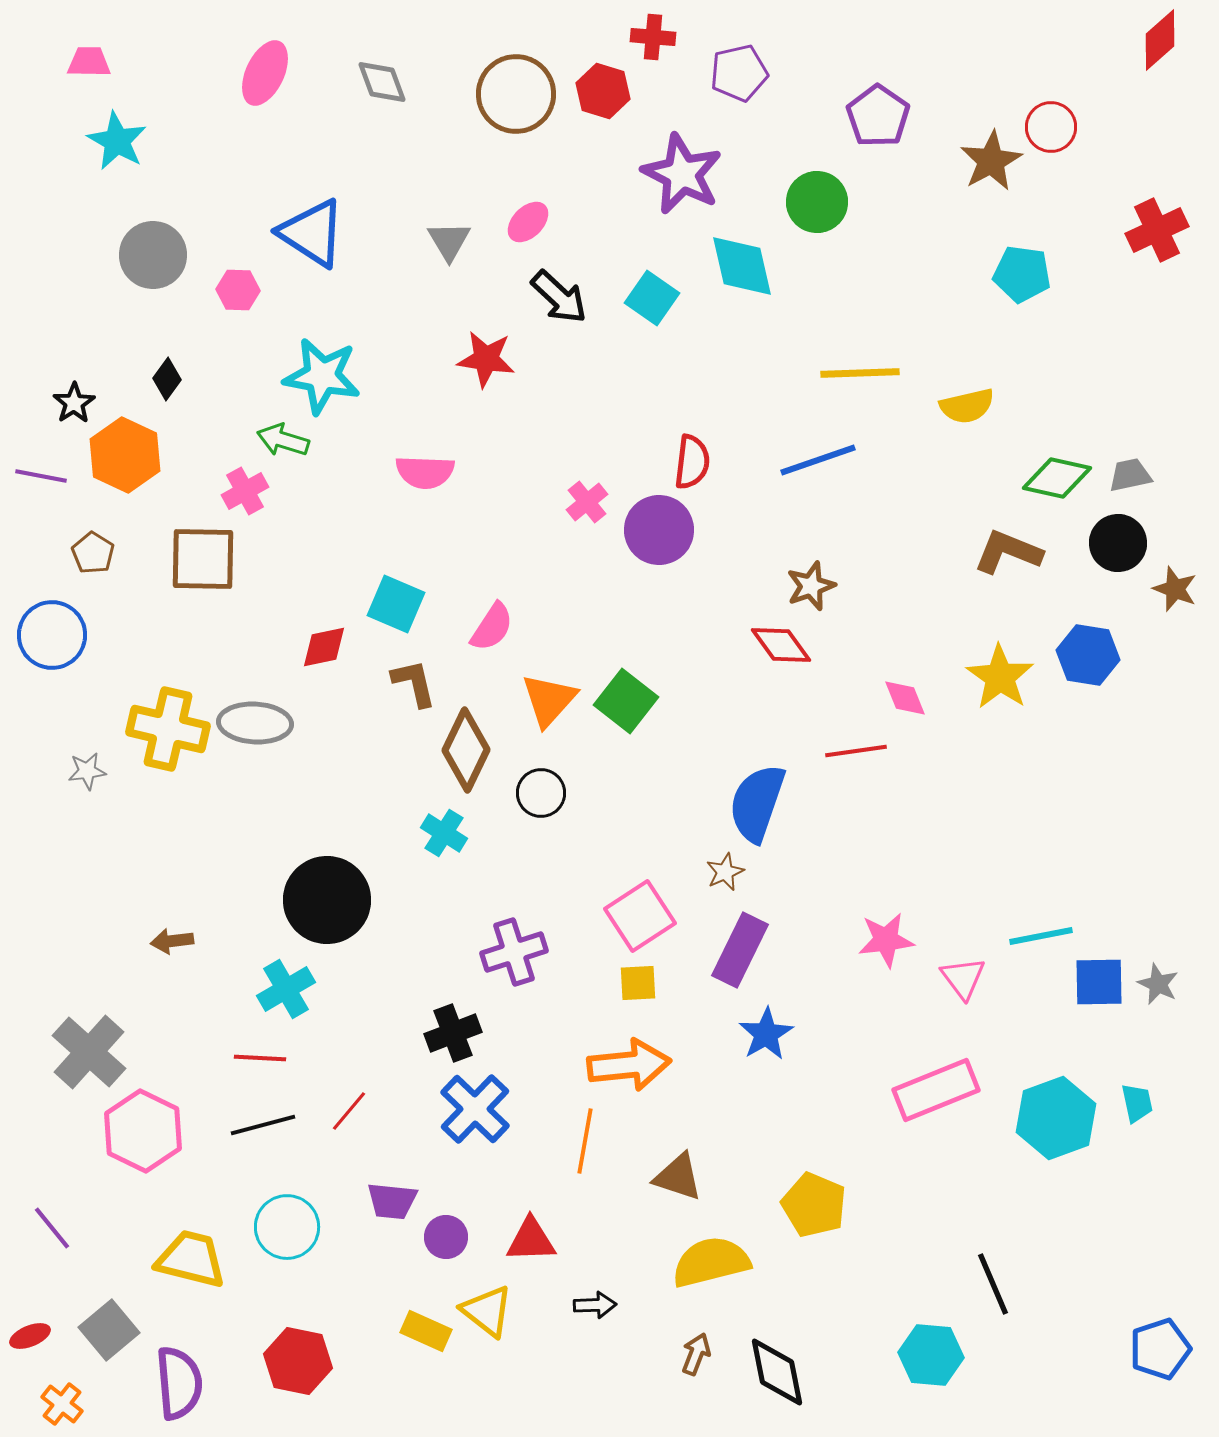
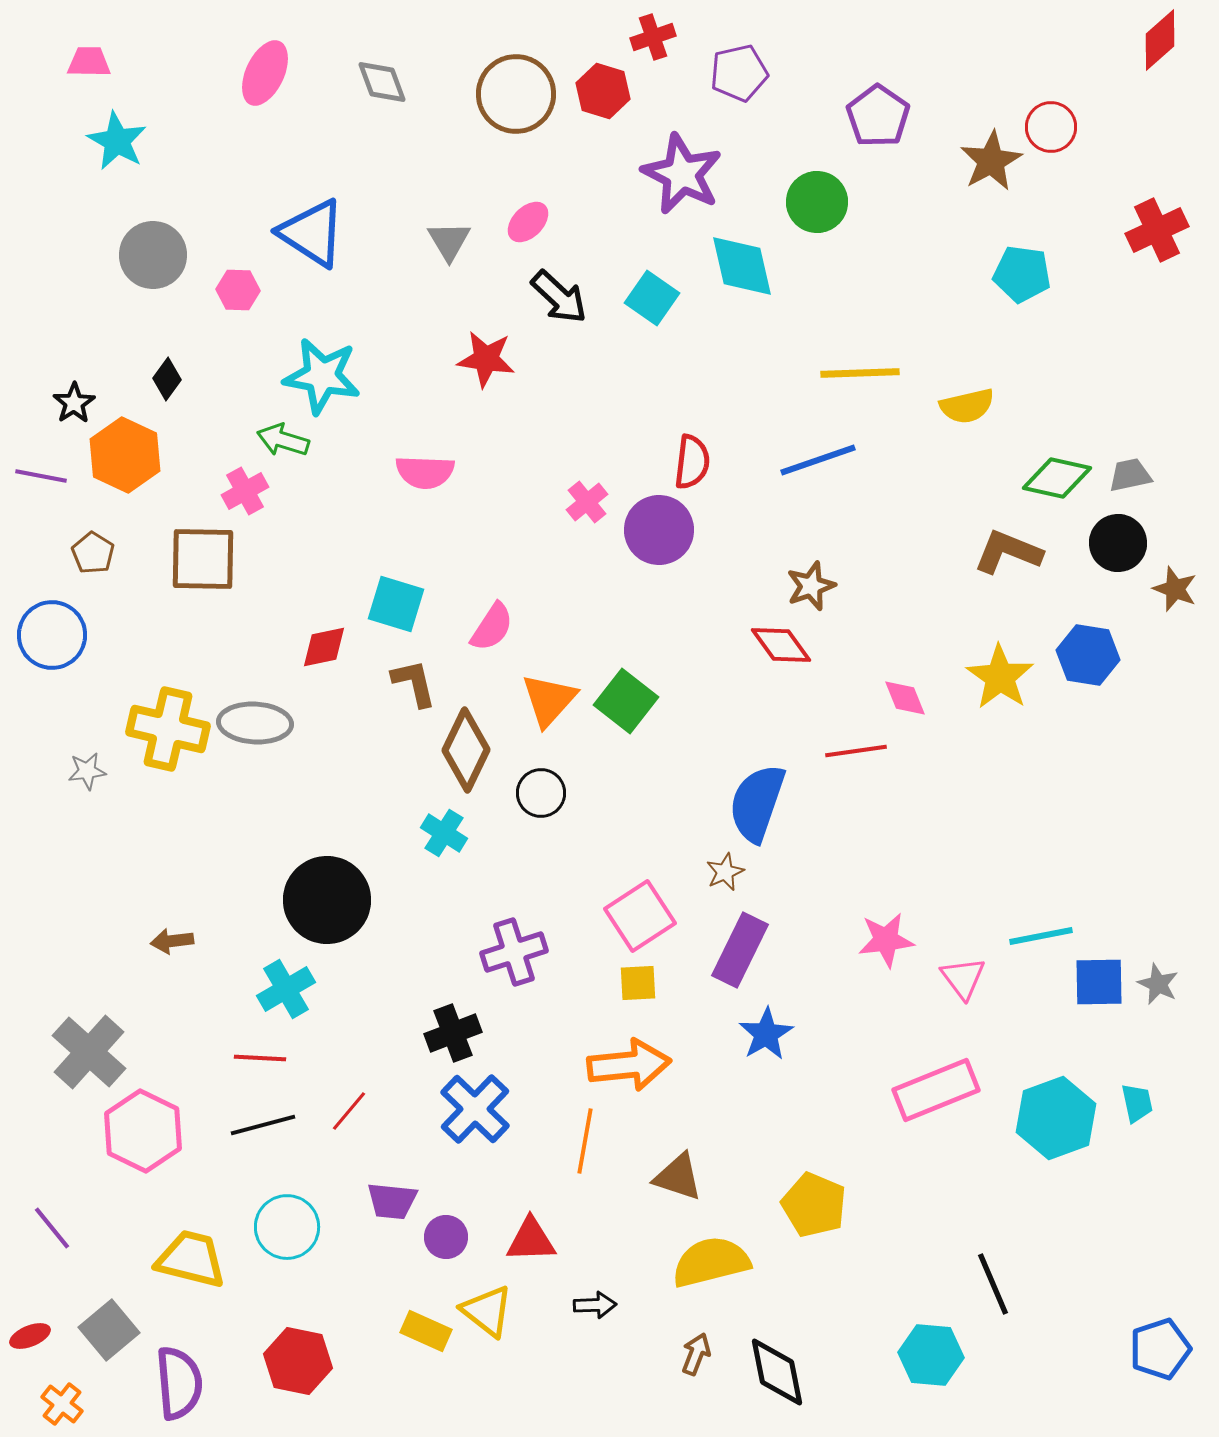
red cross at (653, 37): rotated 24 degrees counterclockwise
cyan square at (396, 604): rotated 6 degrees counterclockwise
